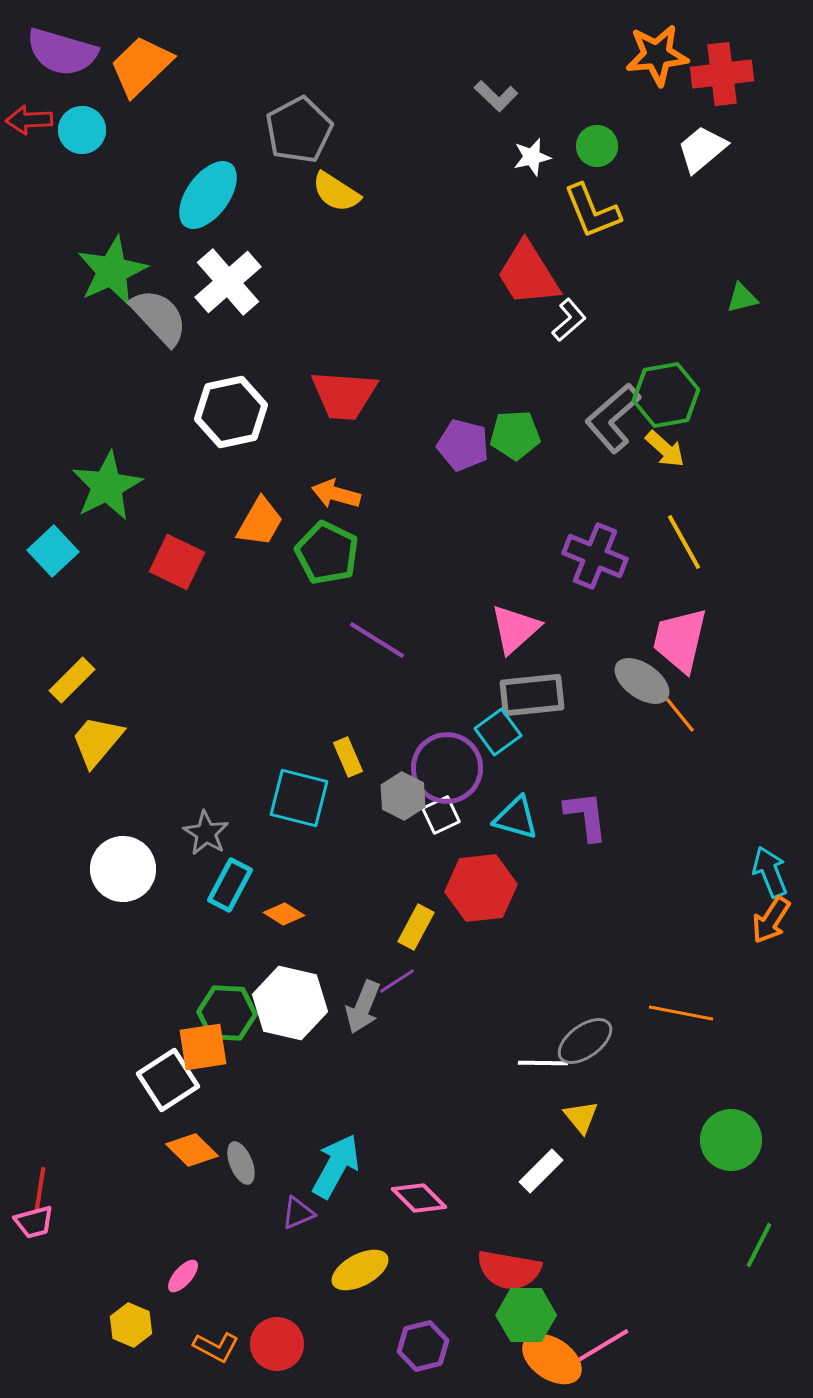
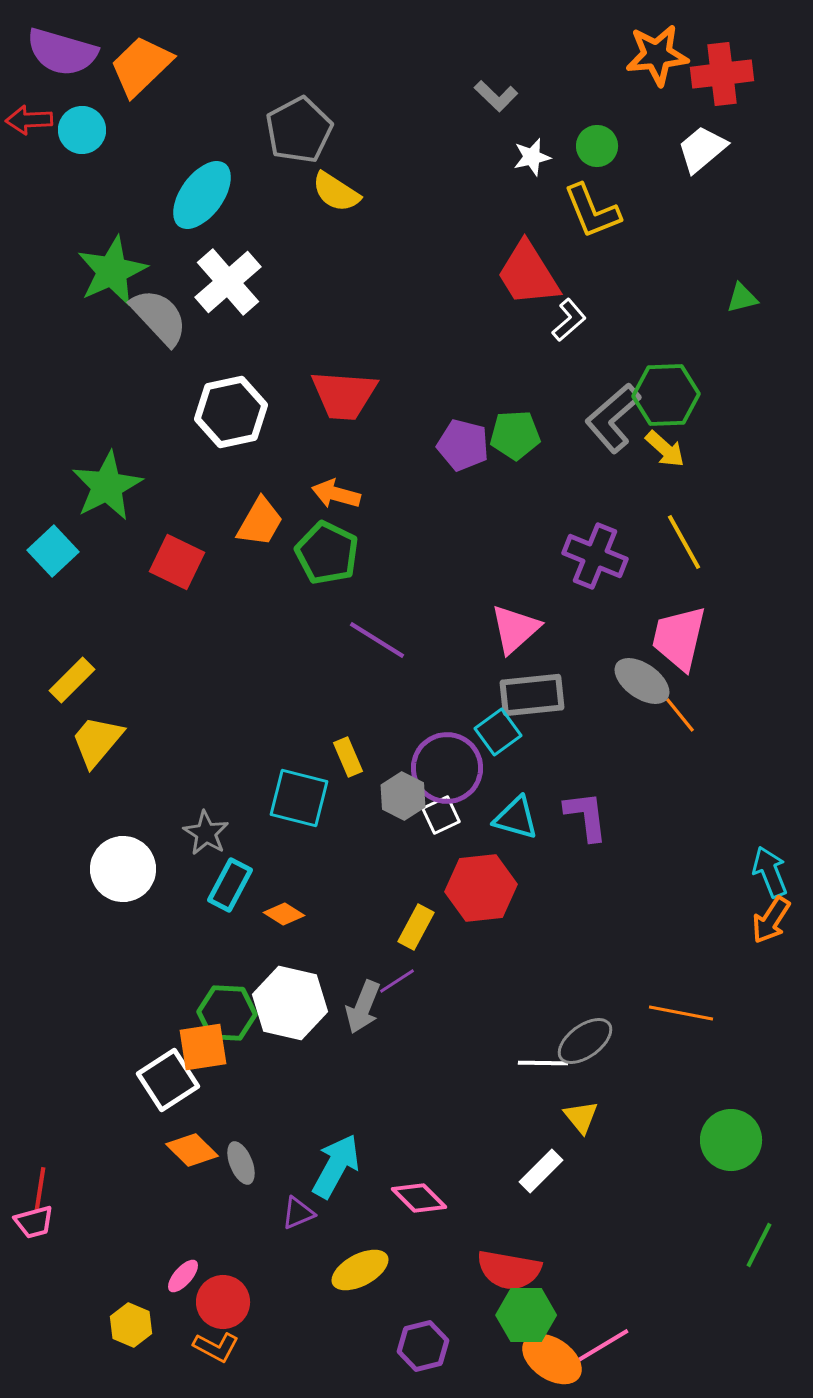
cyan ellipse at (208, 195): moved 6 px left
green hexagon at (666, 395): rotated 8 degrees clockwise
pink trapezoid at (680, 640): moved 1 px left, 2 px up
red circle at (277, 1344): moved 54 px left, 42 px up
